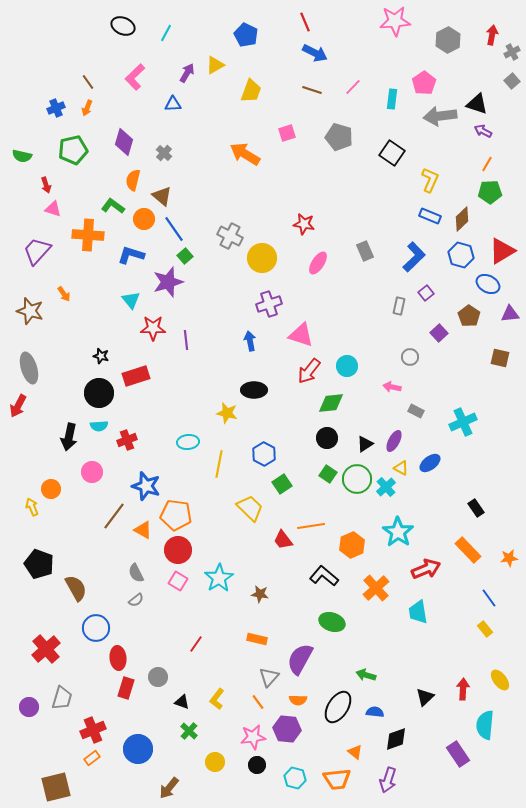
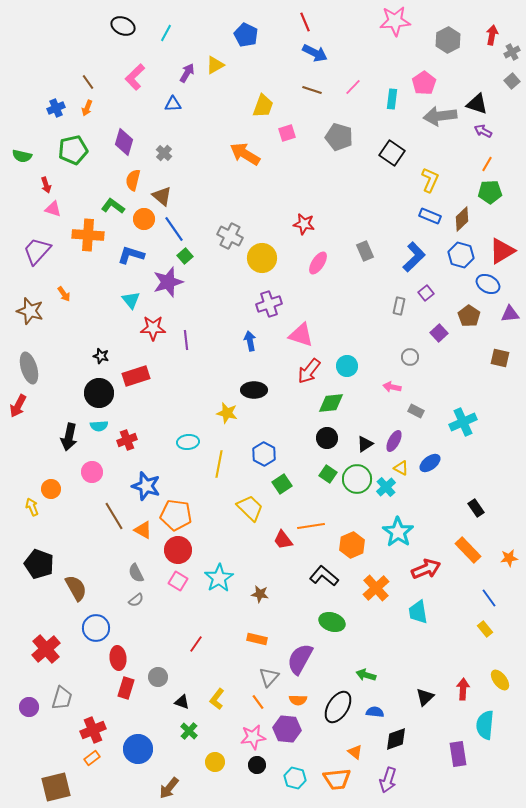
yellow trapezoid at (251, 91): moved 12 px right, 15 px down
brown line at (114, 516): rotated 68 degrees counterclockwise
purple rectangle at (458, 754): rotated 25 degrees clockwise
